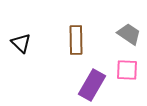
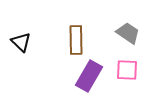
gray trapezoid: moved 1 px left, 1 px up
black triangle: moved 1 px up
purple rectangle: moved 3 px left, 9 px up
